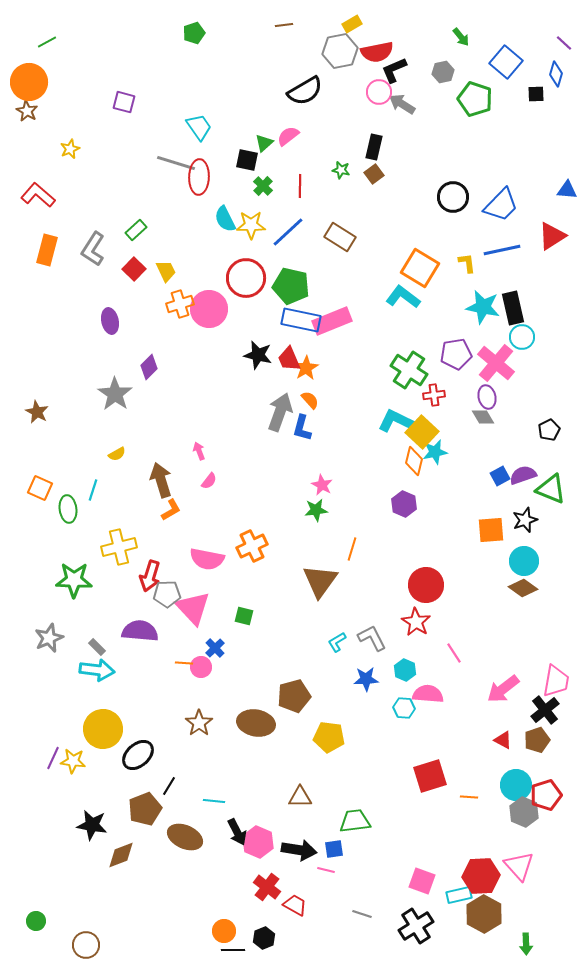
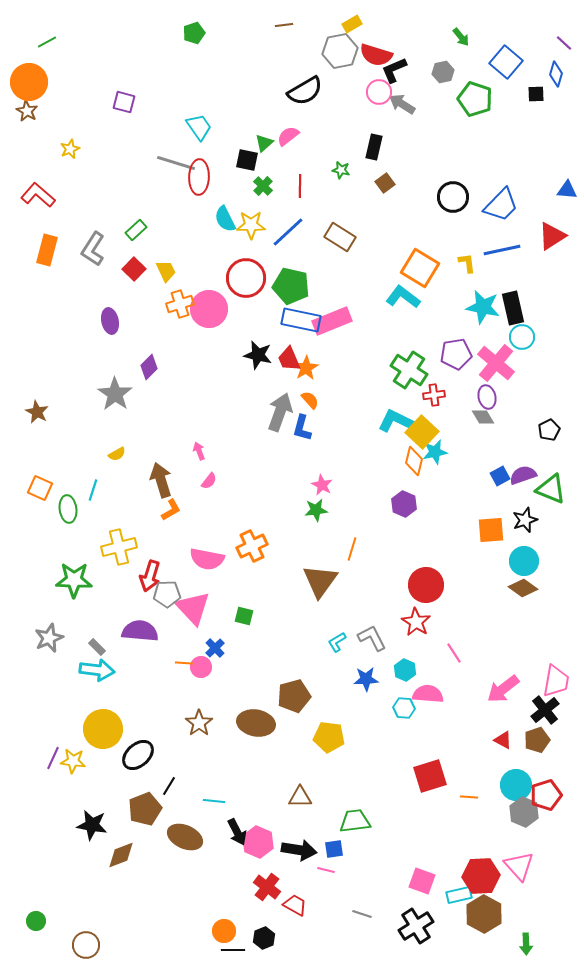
red semicircle at (377, 52): moved 1 px left, 3 px down; rotated 28 degrees clockwise
brown square at (374, 174): moved 11 px right, 9 px down
